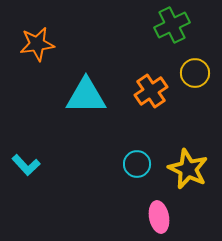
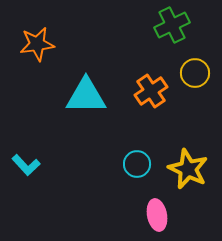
pink ellipse: moved 2 px left, 2 px up
